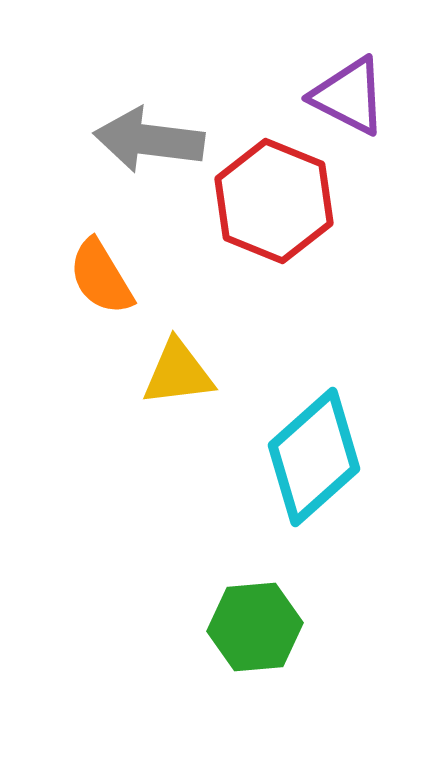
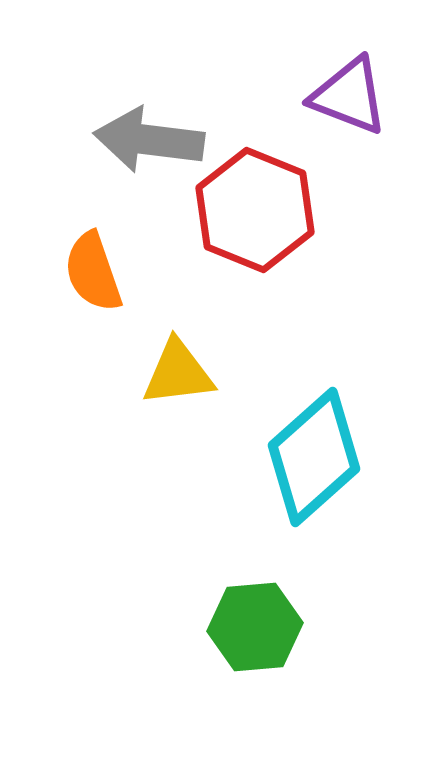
purple triangle: rotated 6 degrees counterclockwise
red hexagon: moved 19 px left, 9 px down
orange semicircle: moved 8 px left, 5 px up; rotated 12 degrees clockwise
